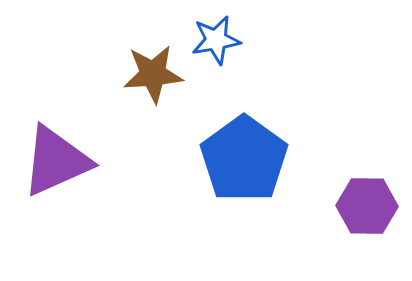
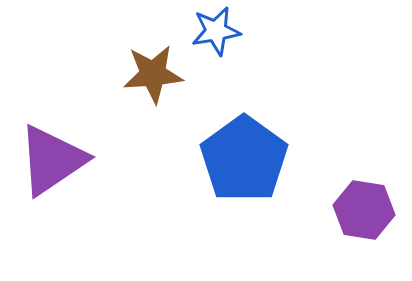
blue star: moved 9 px up
purple triangle: moved 4 px left, 1 px up; rotated 10 degrees counterclockwise
purple hexagon: moved 3 px left, 4 px down; rotated 8 degrees clockwise
